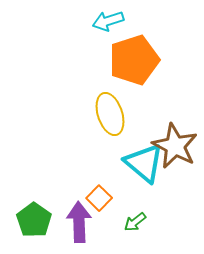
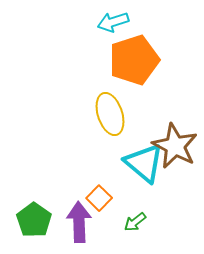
cyan arrow: moved 5 px right, 1 px down
